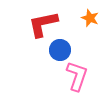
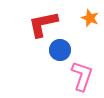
pink L-shape: moved 5 px right
